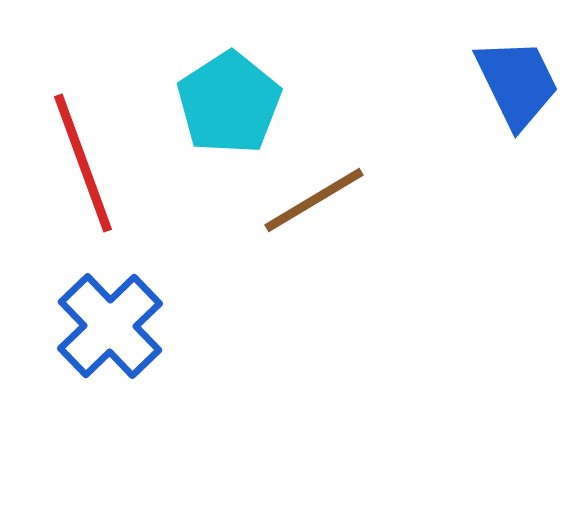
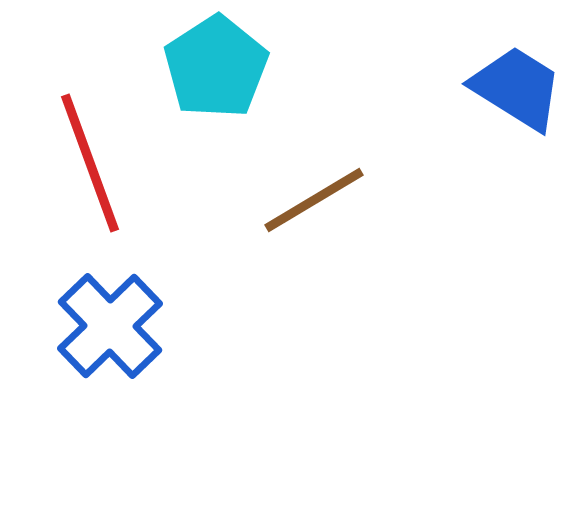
blue trapezoid: moved 5 px down; rotated 32 degrees counterclockwise
cyan pentagon: moved 13 px left, 36 px up
red line: moved 7 px right
